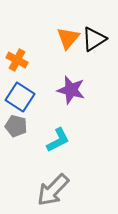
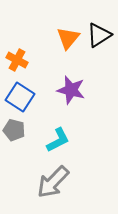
black triangle: moved 5 px right, 4 px up
gray pentagon: moved 2 px left, 4 px down
gray arrow: moved 8 px up
